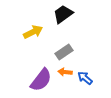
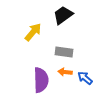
black trapezoid: moved 1 px down
yellow arrow: rotated 24 degrees counterclockwise
gray rectangle: rotated 42 degrees clockwise
purple semicircle: rotated 40 degrees counterclockwise
